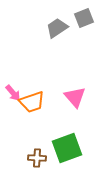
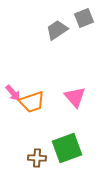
gray trapezoid: moved 2 px down
